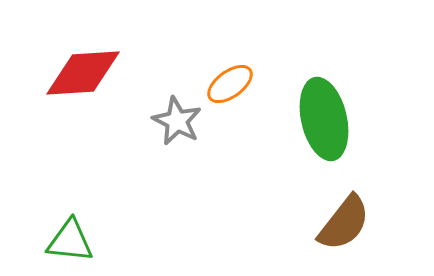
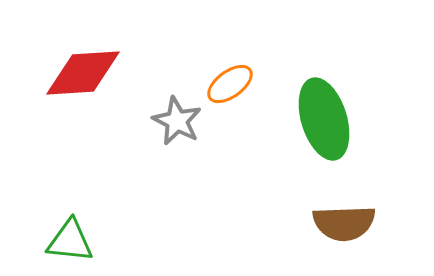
green ellipse: rotated 4 degrees counterclockwise
brown semicircle: rotated 50 degrees clockwise
